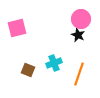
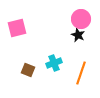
orange line: moved 2 px right, 1 px up
